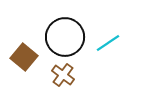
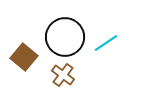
cyan line: moved 2 px left
